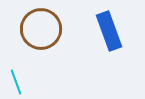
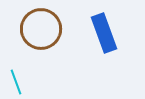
blue rectangle: moved 5 px left, 2 px down
